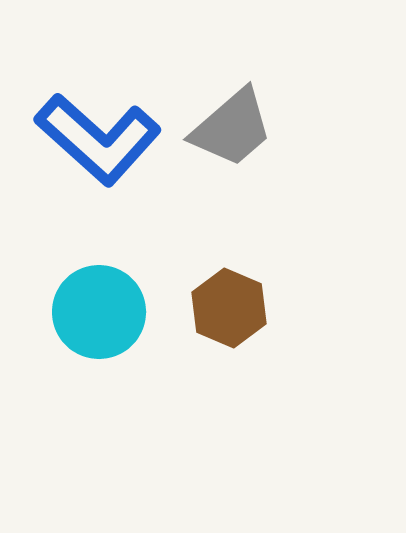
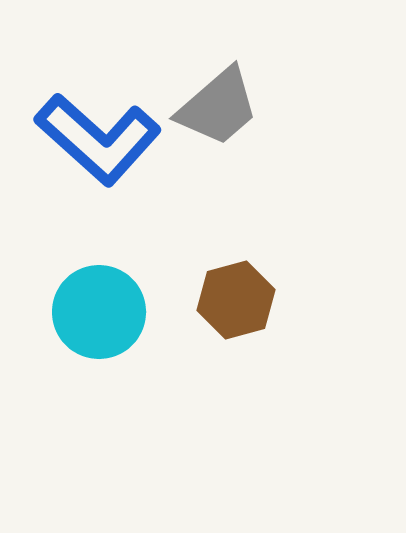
gray trapezoid: moved 14 px left, 21 px up
brown hexagon: moved 7 px right, 8 px up; rotated 22 degrees clockwise
